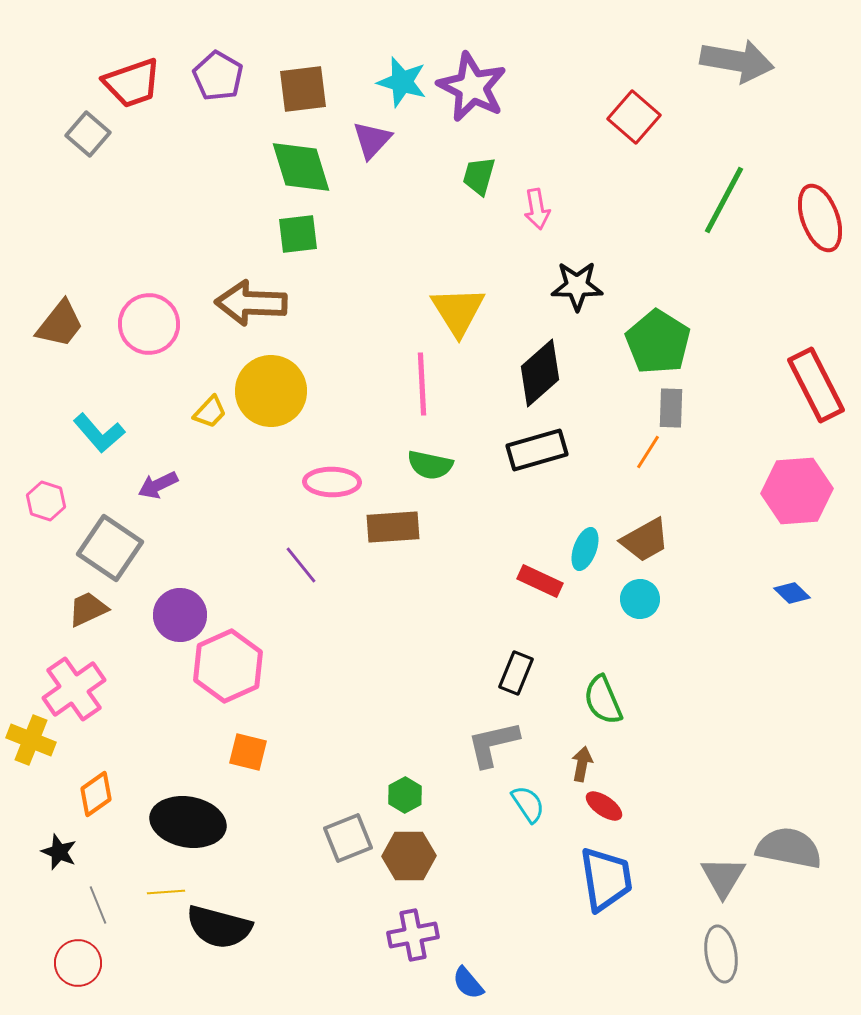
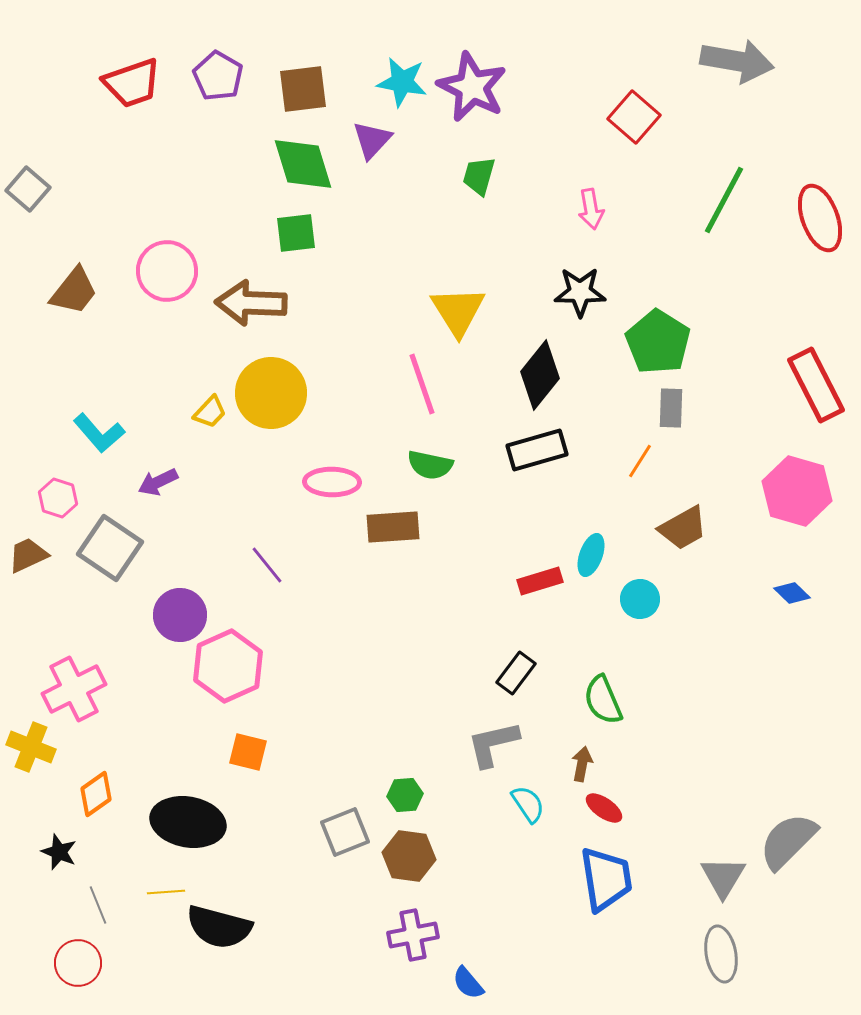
cyan star at (402, 82): rotated 6 degrees counterclockwise
gray square at (88, 134): moved 60 px left, 55 px down
green diamond at (301, 167): moved 2 px right, 3 px up
pink arrow at (537, 209): moved 54 px right
green square at (298, 234): moved 2 px left, 1 px up
black star at (577, 286): moved 3 px right, 6 px down
brown trapezoid at (60, 324): moved 14 px right, 33 px up
pink circle at (149, 324): moved 18 px right, 53 px up
black diamond at (540, 373): moved 2 px down; rotated 10 degrees counterclockwise
pink line at (422, 384): rotated 16 degrees counterclockwise
yellow circle at (271, 391): moved 2 px down
orange line at (648, 452): moved 8 px left, 9 px down
purple arrow at (158, 485): moved 3 px up
pink hexagon at (797, 491): rotated 20 degrees clockwise
pink hexagon at (46, 501): moved 12 px right, 3 px up
brown trapezoid at (645, 540): moved 38 px right, 12 px up
cyan ellipse at (585, 549): moved 6 px right, 6 px down
purple line at (301, 565): moved 34 px left
red rectangle at (540, 581): rotated 42 degrees counterclockwise
brown trapezoid at (88, 609): moved 60 px left, 54 px up
black rectangle at (516, 673): rotated 15 degrees clockwise
pink cross at (74, 689): rotated 8 degrees clockwise
yellow cross at (31, 740): moved 7 px down
green hexagon at (405, 795): rotated 24 degrees clockwise
red ellipse at (604, 806): moved 2 px down
gray square at (348, 838): moved 3 px left, 6 px up
gray semicircle at (789, 848): moved 1 px left, 7 px up; rotated 56 degrees counterclockwise
brown hexagon at (409, 856): rotated 9 degrees clockwise
